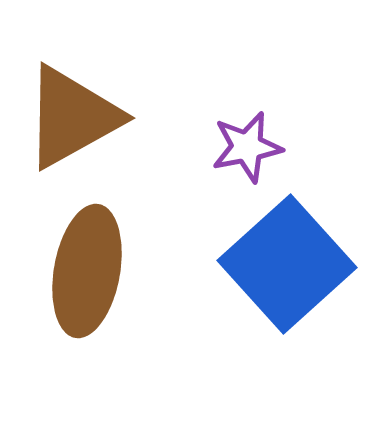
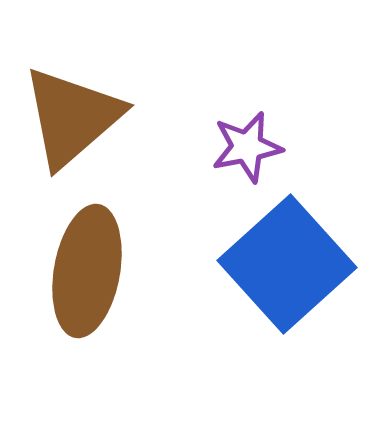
brown triangle: rotated 12 degrees counterclockwise
